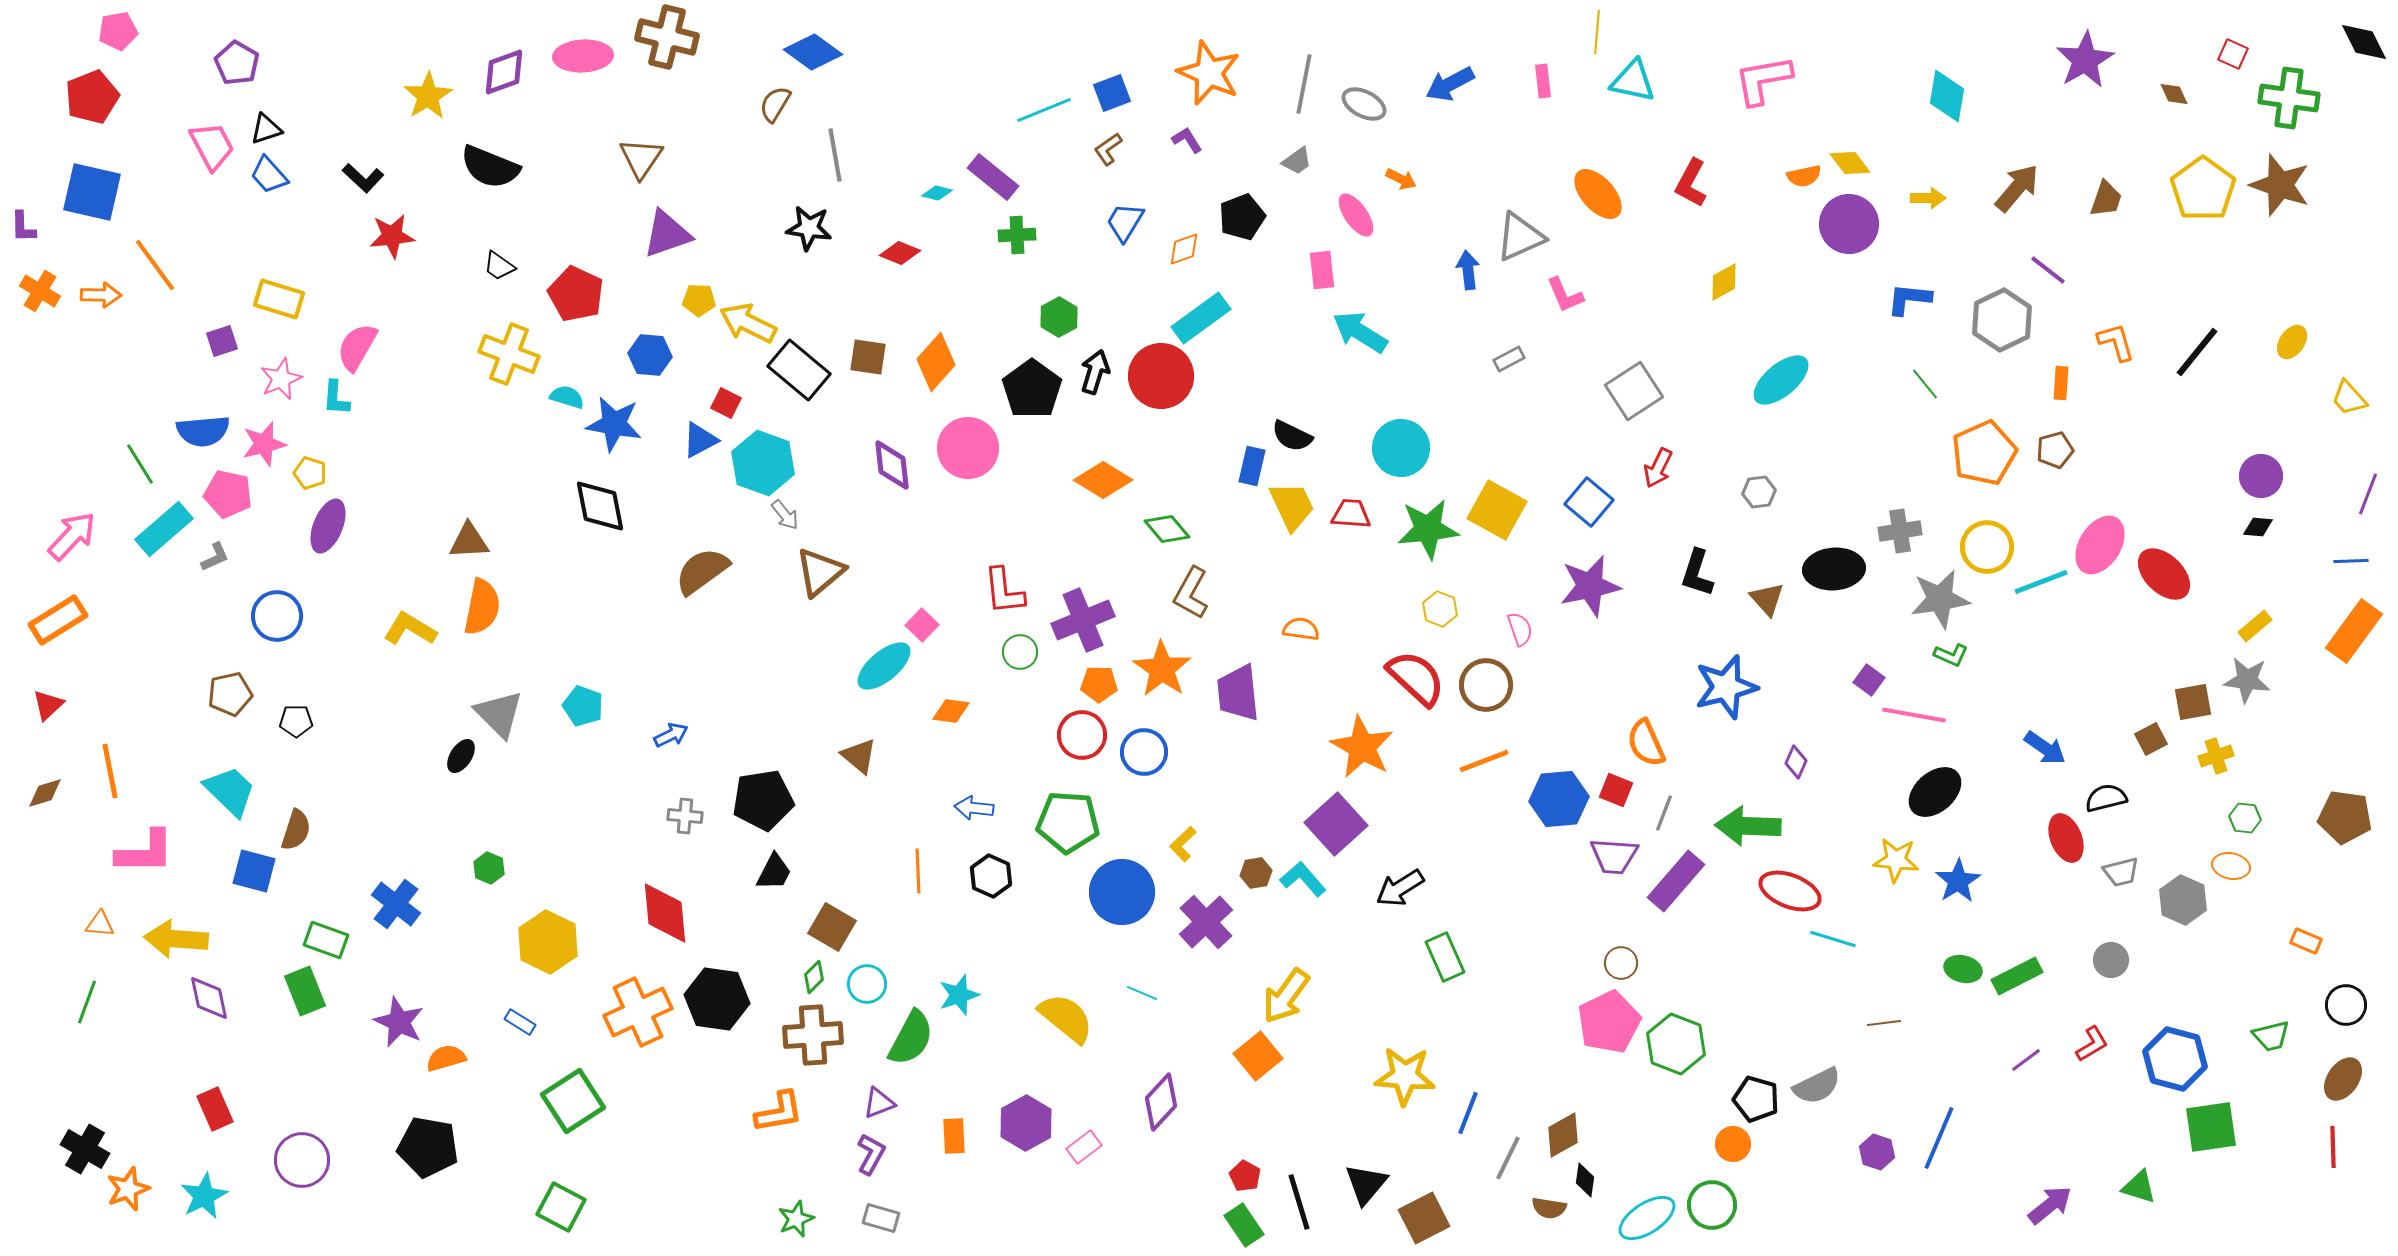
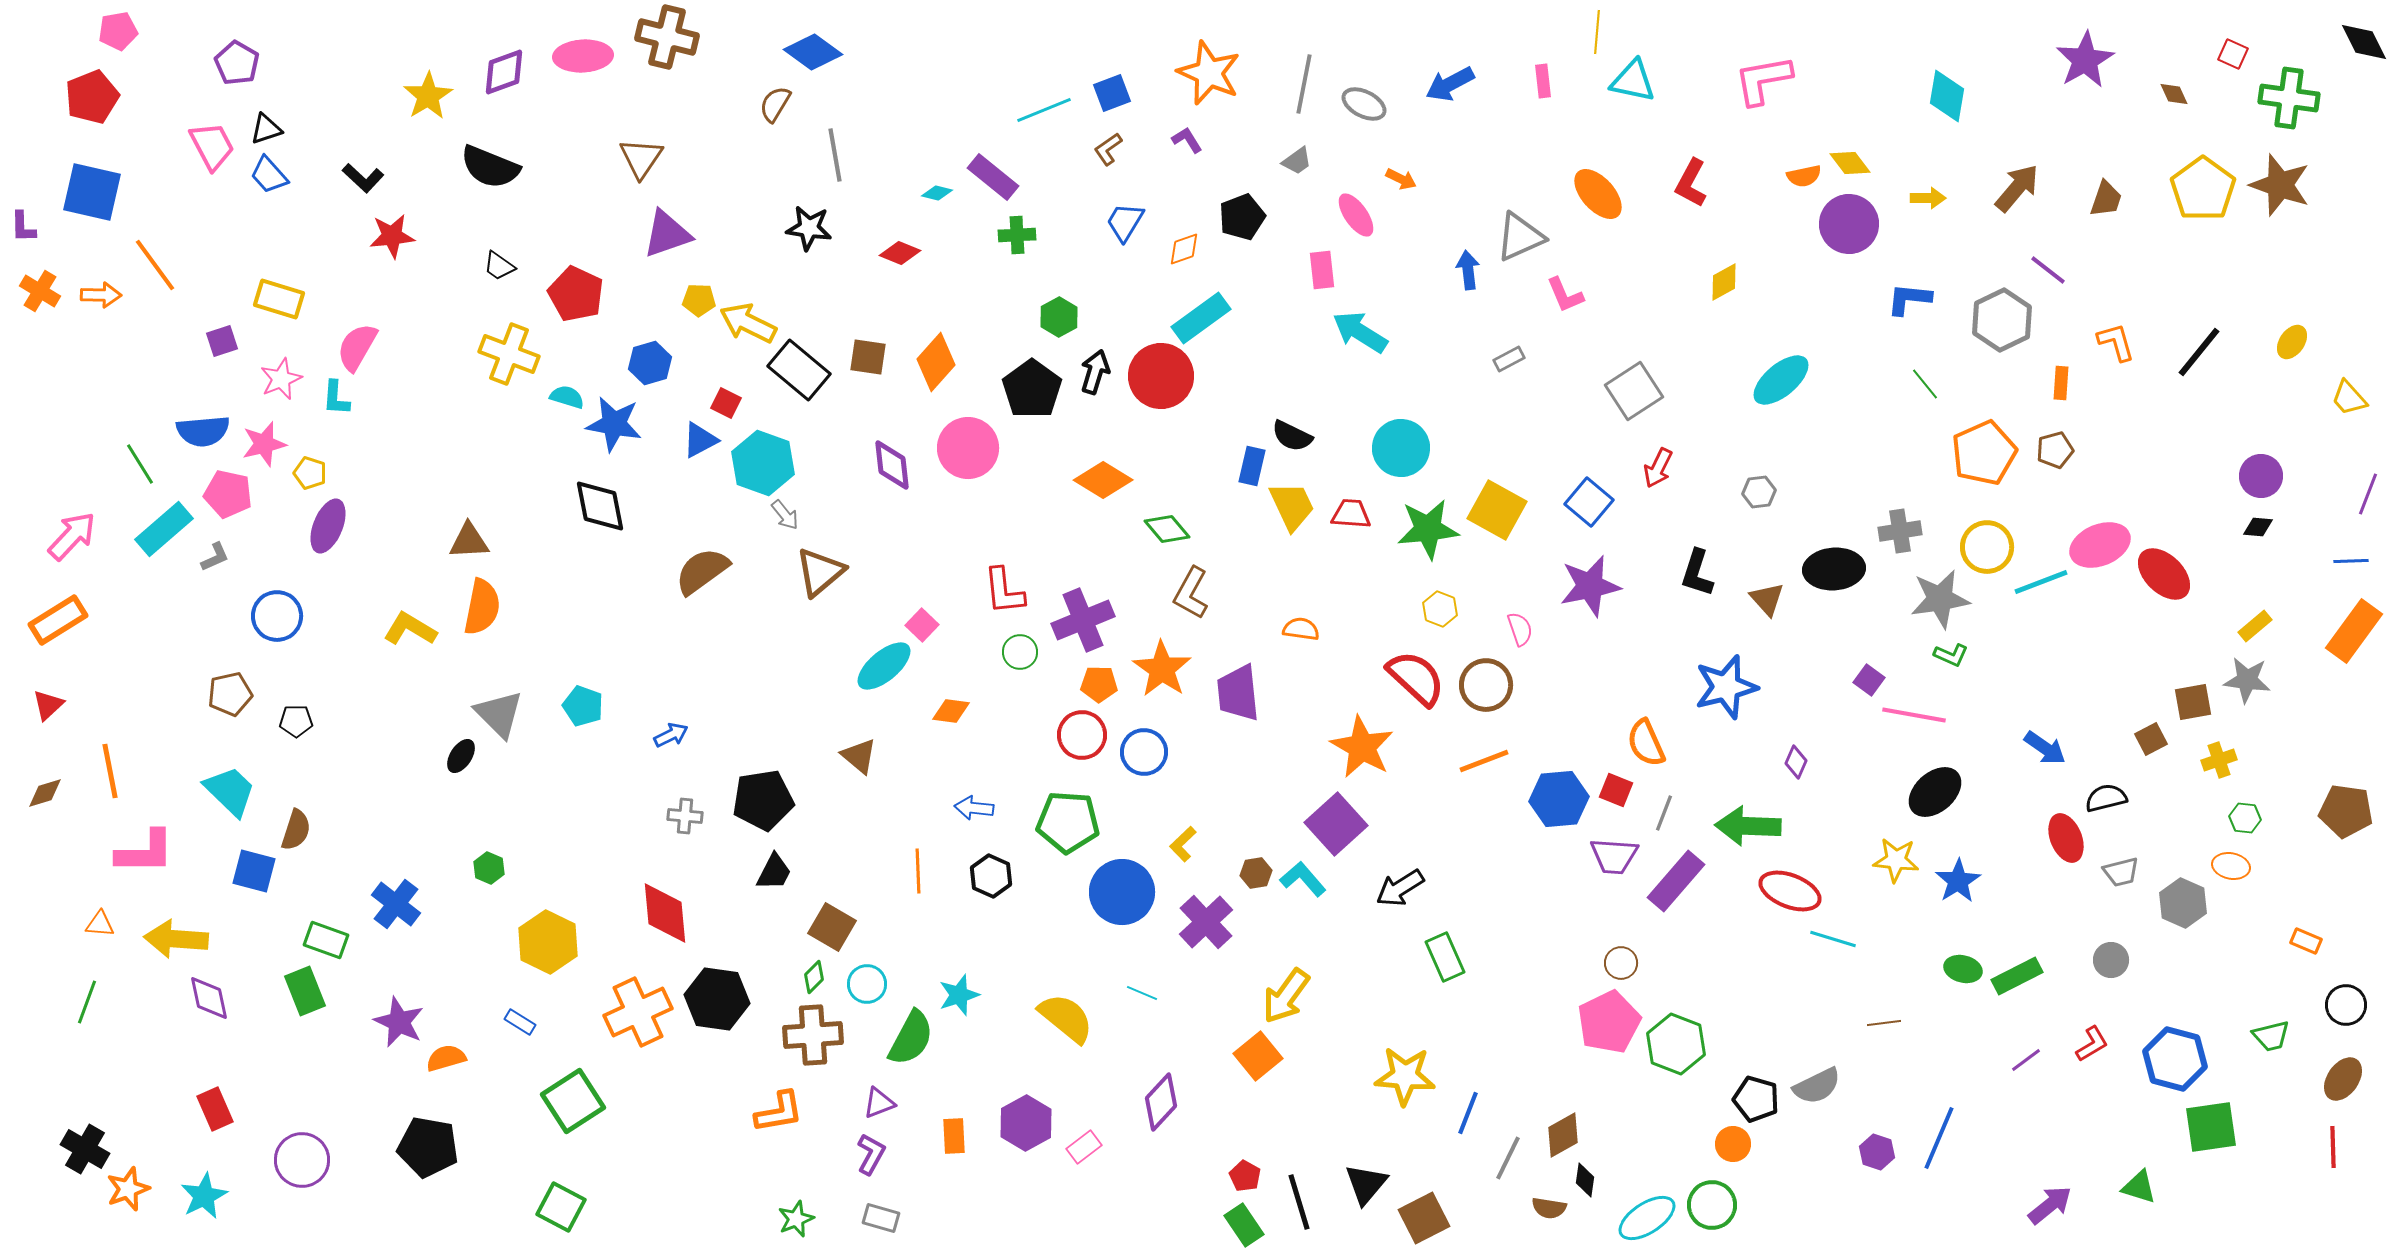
black line at (2197, 352): moved 2 px right
blue hexagon at (650, 355): moved 8 px down; rotated 21 degrees counterclockwise
pink ellipse at (2100, 545): rotated 36 degrees clockwise
yellow cross at (2216, 756): moved 3 px right, 4 px down
brown pentagon at (2345, 817): moved 1 px right, 6 px up
gray hexagon at (2183, 900): moved 3 px down
